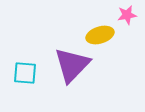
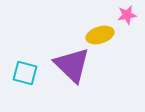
purple triangle: rotated 30 degrees counterclockwise
cyan square: rotated 10 degrees clockwise
